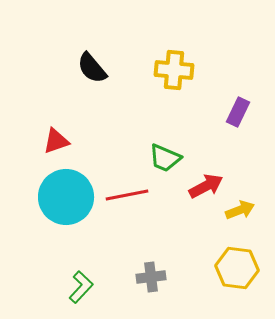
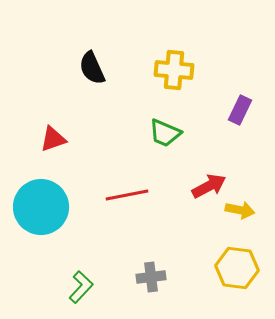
black semicircle: rotated 16 degrees clockwise
purple rectangle: moved 2 px right, 2 px up
red triangle: moved 3 px left, 2 px up
green trapezoid: moved 25 px up
red arrow: moved 3 px right
cyan circle: moved 25 px left, 10 px down
yellow arrow: rotated 32 degrees clockwise
